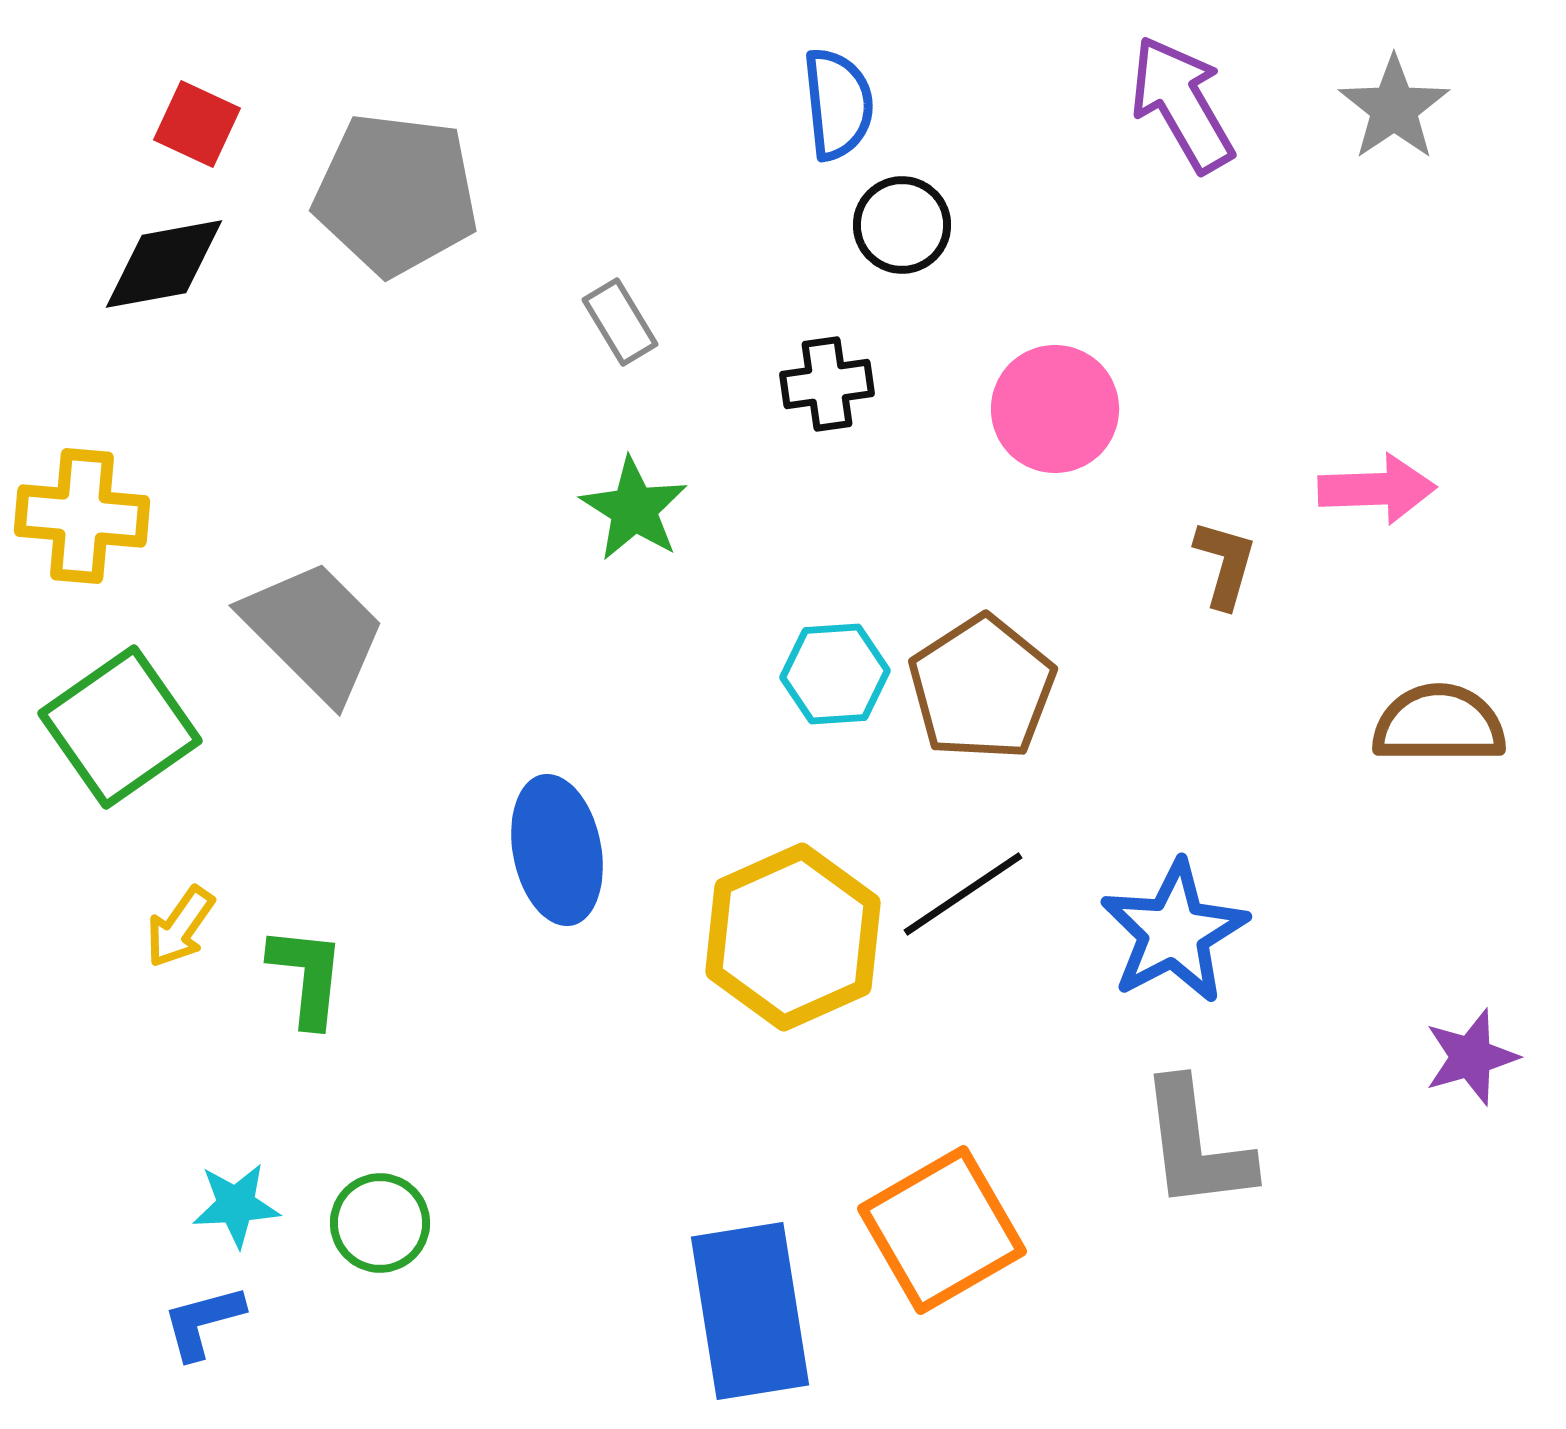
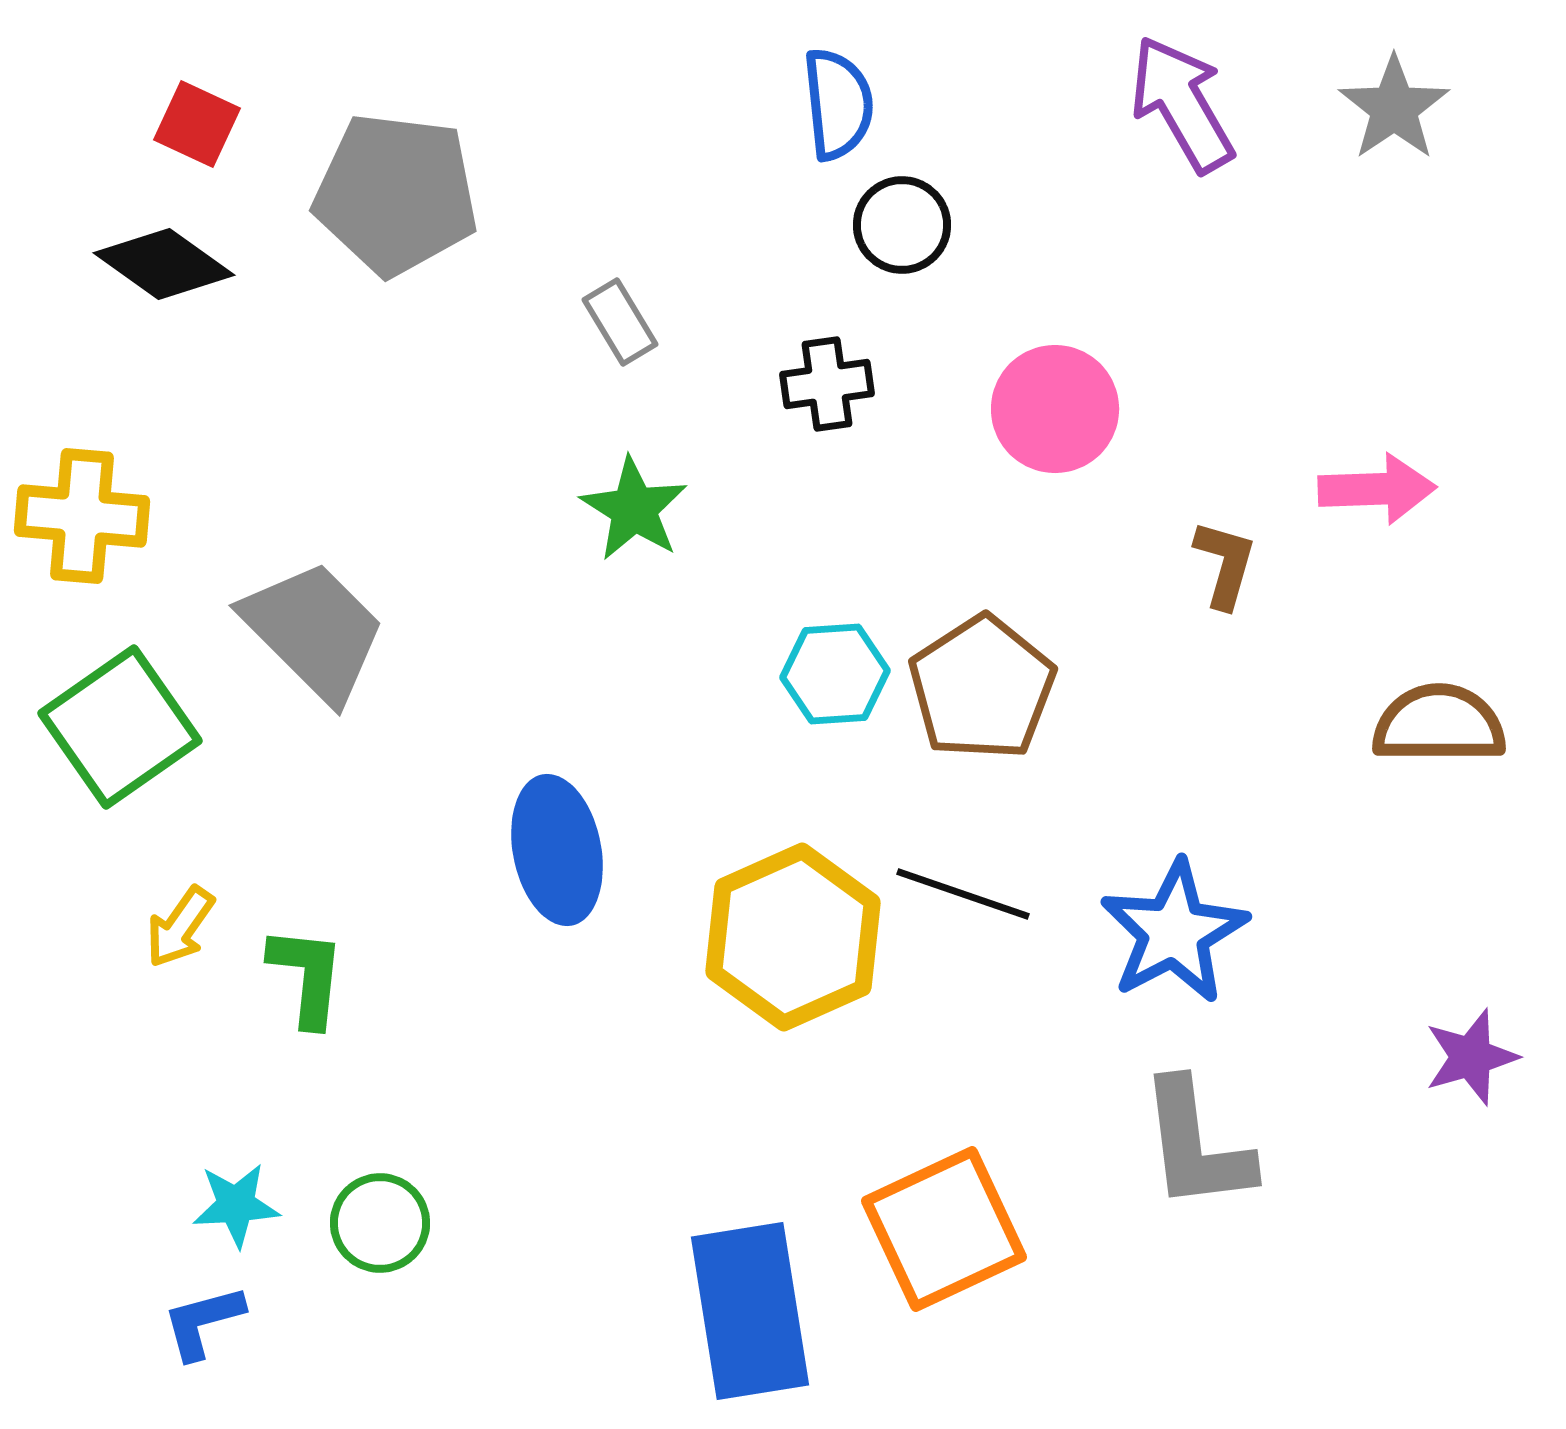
black diamond: rotated 46 degrees clockwise
black line: rotated 53 degrees clockwise
orange square: moved 2 px right, 1 px up; rotated 5 degrees clockwise
